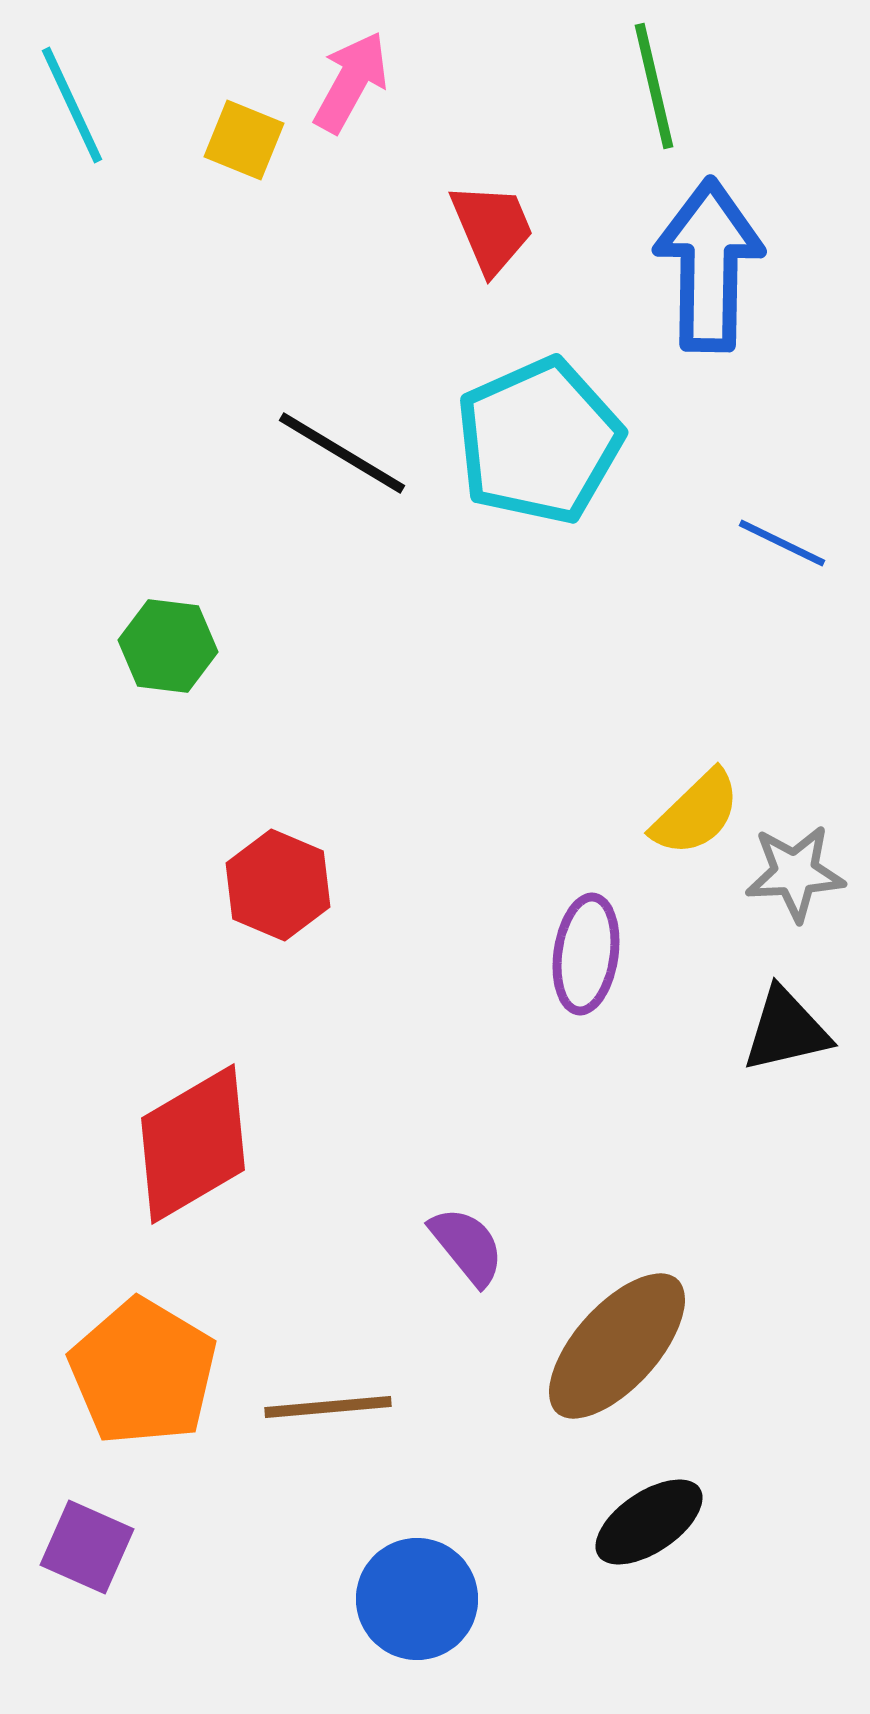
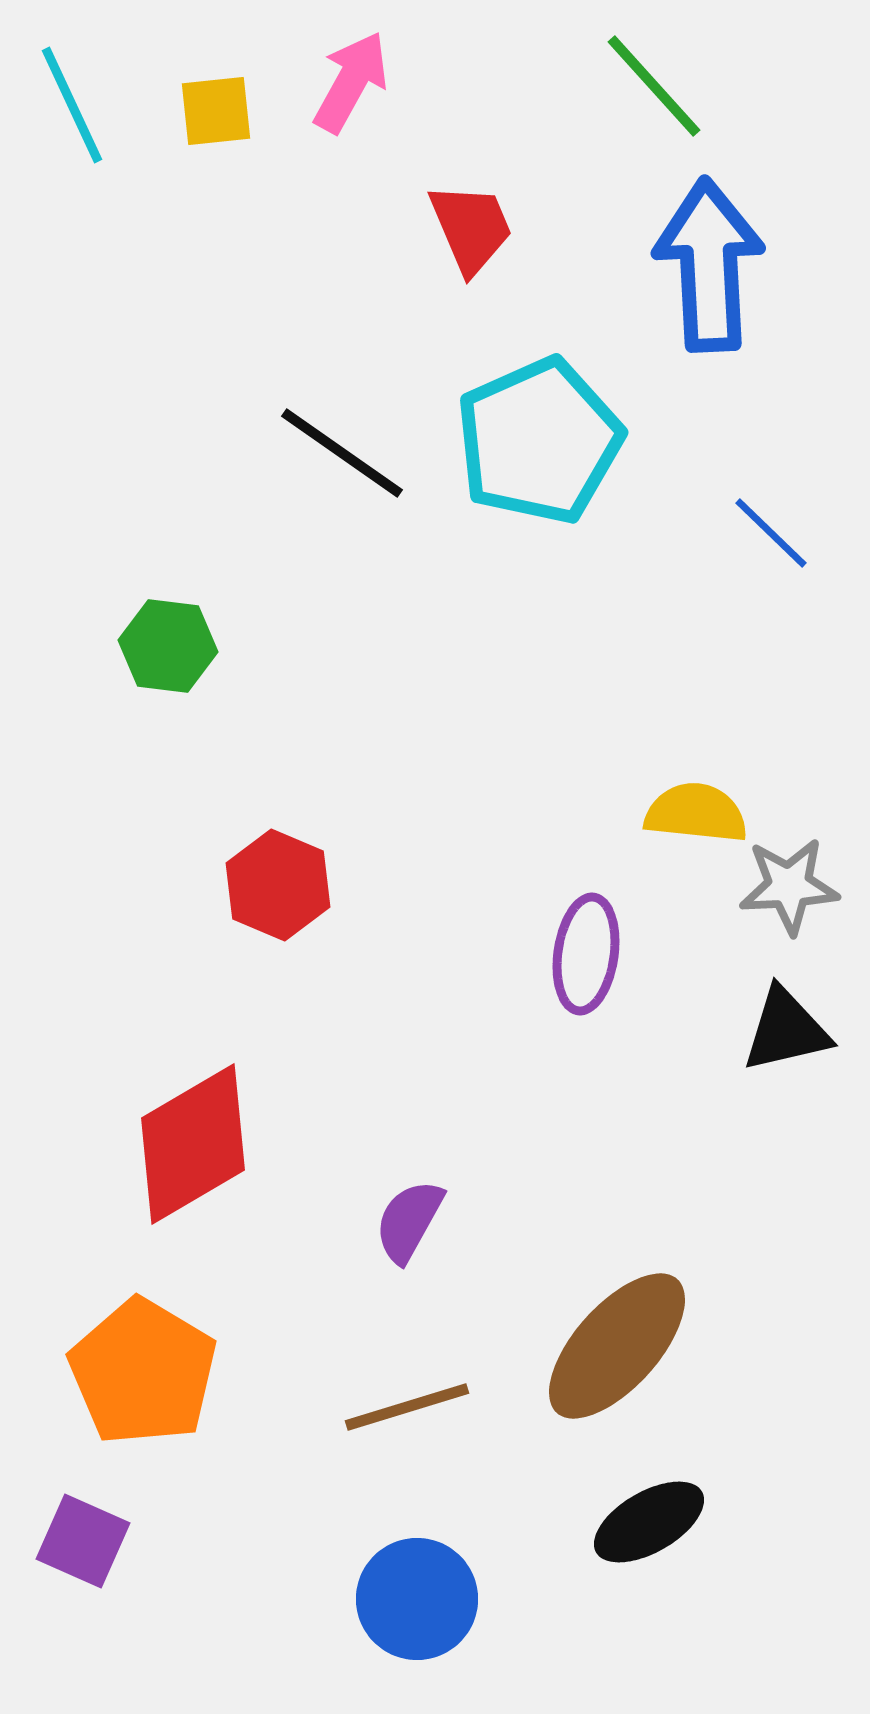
green line: rotated 29 degrees counterclockwise
yellow square: moved 28 px left, 29 px up; rotated 28 degrees counterclockwise
red trapezoid: moved 21 px left
blue arrow: rotated 4 degrees counterclockwise
black line: rotated 4 degrees clockwise
blue line: moved 11 px left, 10 px up; rotated 18 degrees clockwise
yellow semicircle: rotated 130 degrees counterclockwise
gray star: moved 6 px left, 13 px down
purple semicircle: moved 58 px left, 25 px up; rotated 112 degrees counterclockwise
brown line: moved 79 px right; rotated 12 degrees counterclockwise
black ellipse: rotated 4 degrees clockwise
purple square: moved 4 px left, 6 px up
